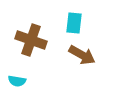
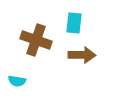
brown cross: moved 5 px right
brown arrow: rotated 28 degrees counterclockwise
